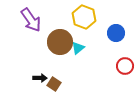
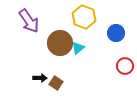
purple arrow: moved 2 px left, 1 px down
brown circle: moved 1 px down
brown square: moved 2 px right, 1 px up
